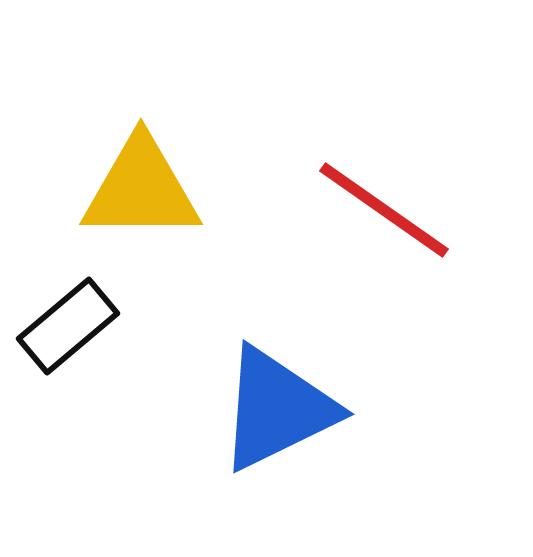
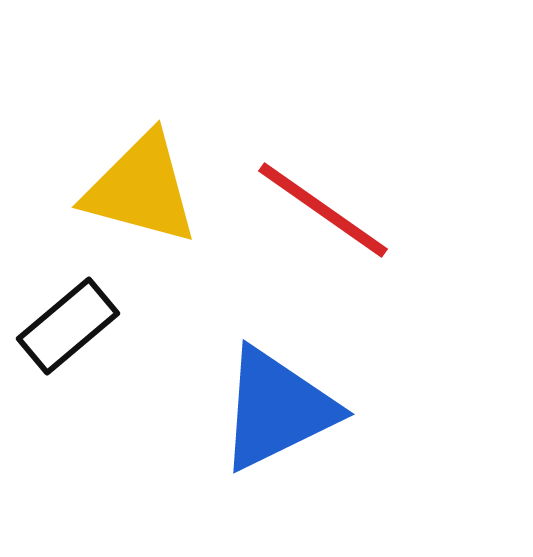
yellow triangle: rotated 15 degrees clockwise
red line: moved 61 px left
